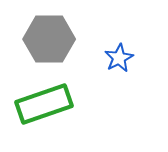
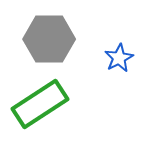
green rectangle: moved 4 px left; rotated 14 degrees counterclockwise
